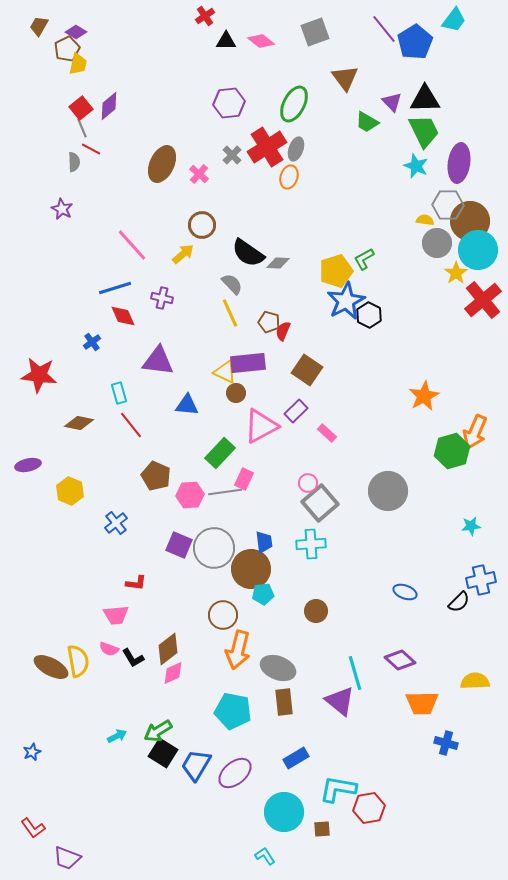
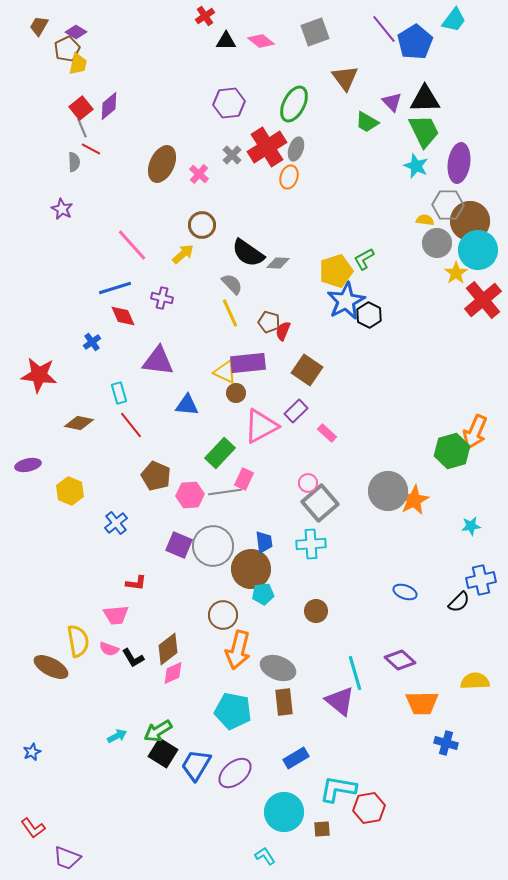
orange star at (424, 396): moved 10 px left, 104 px down
gray circle at (214, 548): moved 1 px left, 2 px up
yellow semicircle at (78, 661): moved 20 px up
